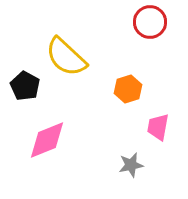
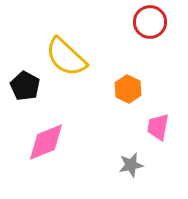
orange hexagon: rotated 16 degrees counterclockwise
pink diamond: moved 1 px left, 2 px down
